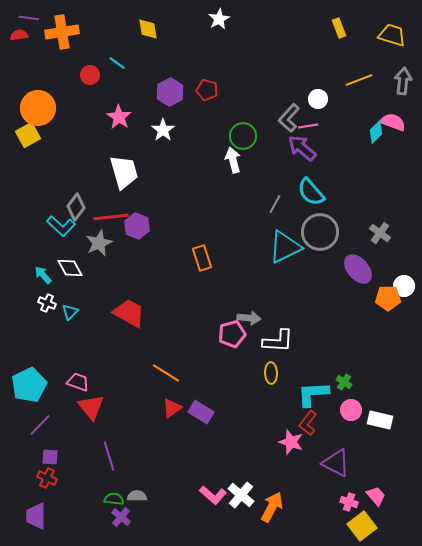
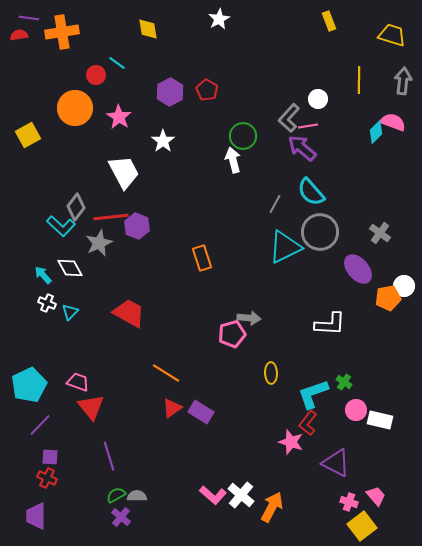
yellow rectangle at (339, 28): moved 10 px left, 7 px up
red circle at (90, 75): moved 6 px right
yellow line at (359, 80): rotated 68 degrees counterclockwise
red pentagon at (207, 90): rotated 15 degrees clockwise
orange circle at (38, 108): moved 37 px right
white star at (163, 130): moved 11 px down
white trapezoid at (124, 172): rotated 12 degrees counterclockwise
orange pentagon at (388, 298): rotated 10 degrees counterclockwise
white L-shape at (278, 341): moved 52 px right, 17 px up
cyan L-shape at (313, 394): rotated 16 degrees counterclockwise
pink circle at (351, 410): moved 5 px right
green semicircle at (114, 499): moved 2 px right, 4 px up; rotated 36 degrees counterclockwise
